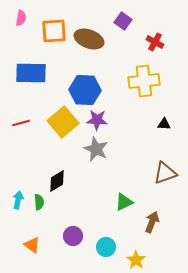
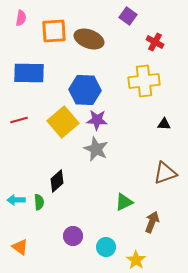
purple square: moved 5 px right, 5 px up
blue rectangle: moved 2 px left
red line: moved 2 px left, 3 px up
black diamond: rotated 10 degrees counterclockwise
cyan arrow: moved 2 px left; rotated 102 degrees counterclockwise
orange triangle: moved 12 px left, 2 px down
